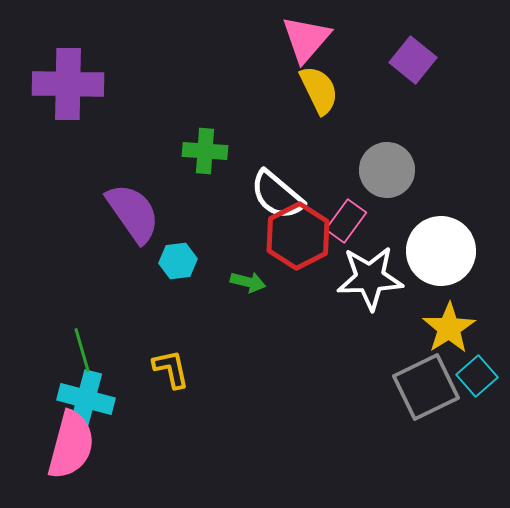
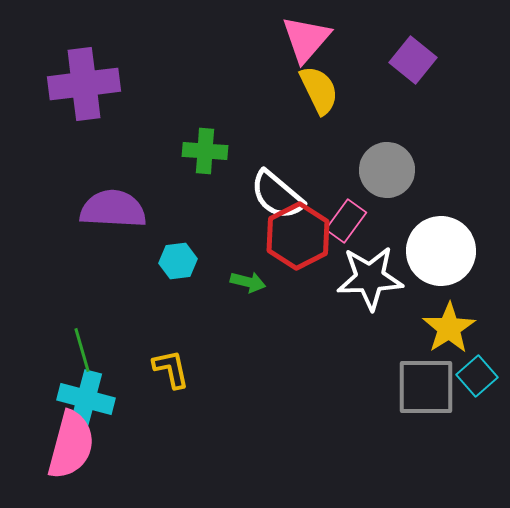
purple cross: moved 16 px right; rotated 8 degrees counterclockwise
purple semicircle: moved 20 px left, 4 px up; rotated 52 degrees counterclockwise
gray square: rotated 26 degrees clockwise
